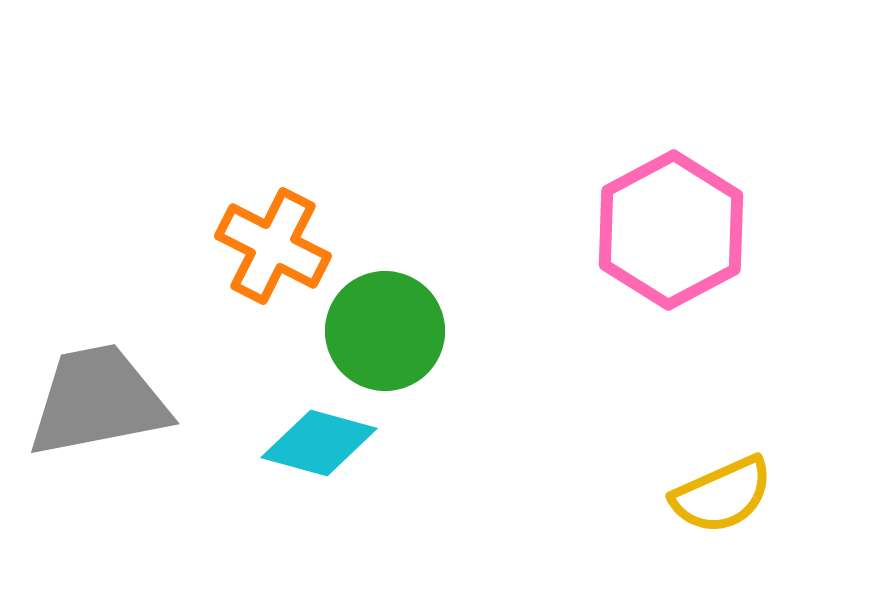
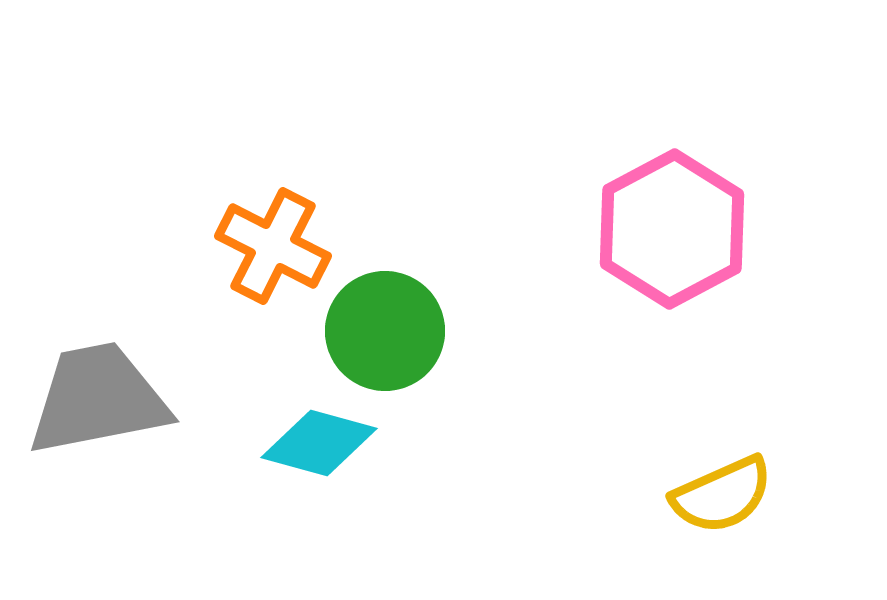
pink hexagon: moved 1 px right, 1 px up
gray trapezoid: moved 2 px up
